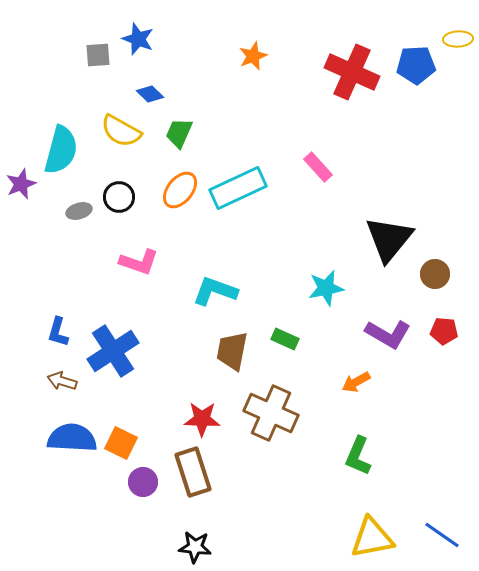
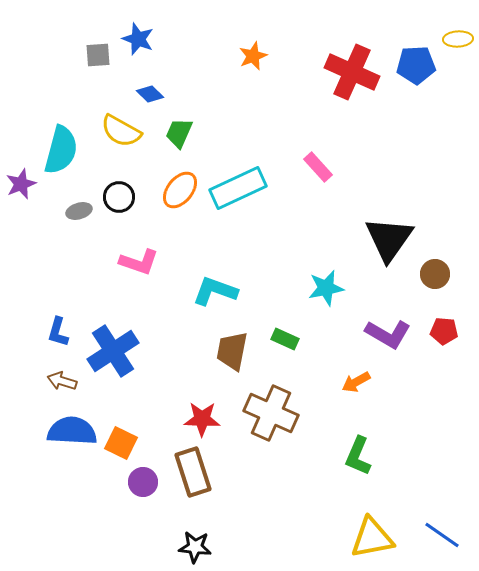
black triangle: rotated 4 degrees counterclockwise
blue semicircle: moved 7 px up
